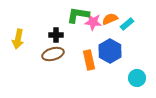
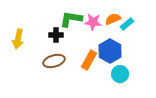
green L-shape: moved 7 px left, 4 px down
orange semicircle: moved 3 px right
brown ellipse: moved 1 px right, 7 px down
orange rectangle: rotated 42 degrees clockwise
cyan circle: moved 17 px left, 4 px up
